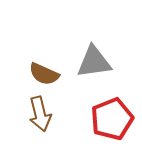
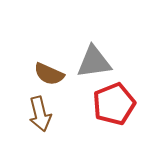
brown semicircle: moved 5 px right
red pentagon: moved 2 px right, 15 px up
